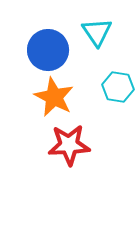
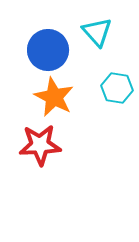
cyan triangle: rotated 8 degrees counterclockwise
cyan hexagon: moved 1 px left, 1 px down
red star: moved 29 px left
